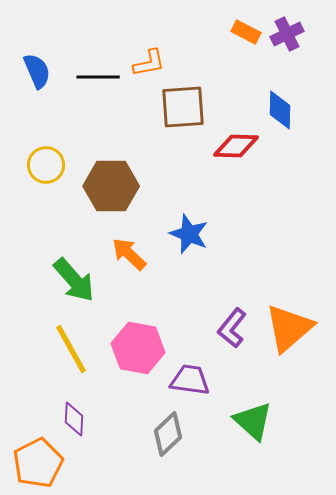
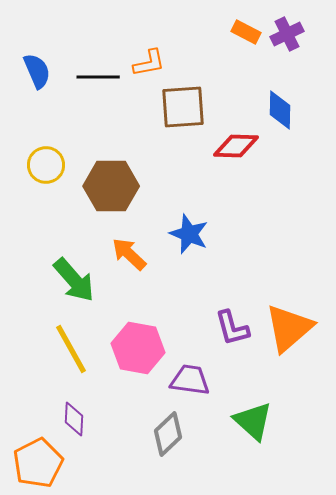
purple L-shape: rotated 54 degrees counterclockwise
